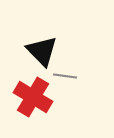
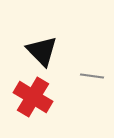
gray line: moved 27 px right
